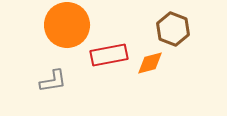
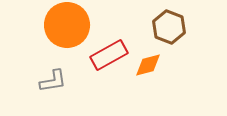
brown hexagon: moved 4 px left, 2 px up
red rectangle: rotated 18 degrees counterclockwise
orange diamond: moved 2 px left, 2 px down
